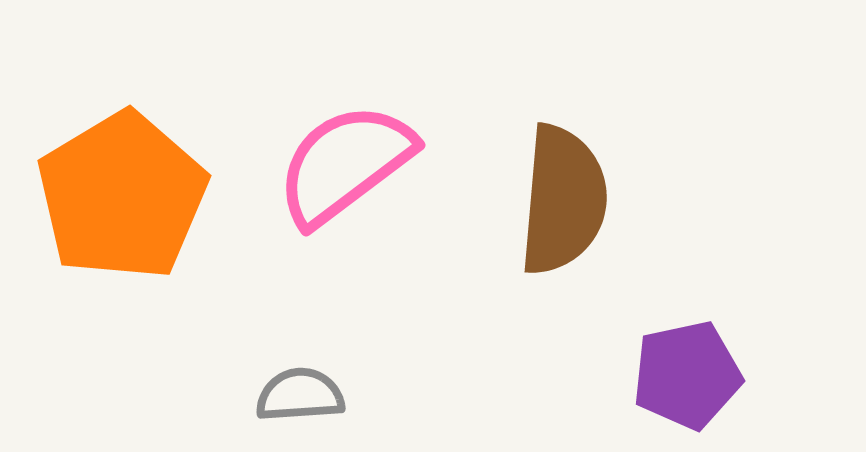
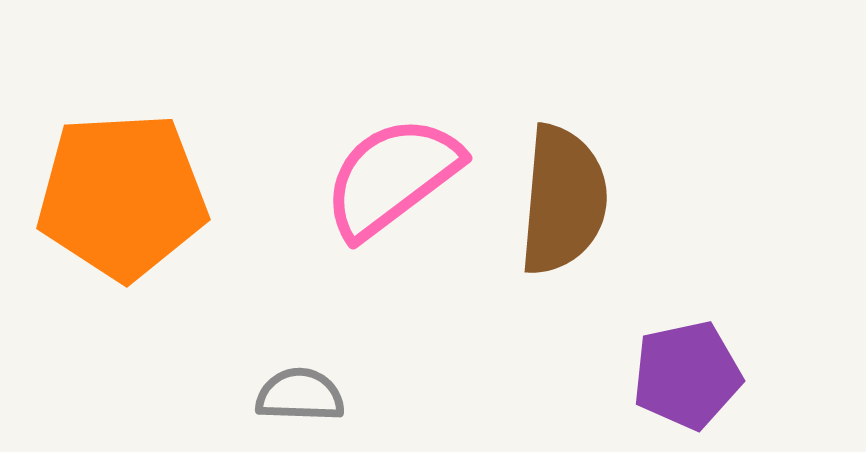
pink semicircle: moved 47 px right, 13 px down
orange pentagon: rotated 28 degrees clockwise
gray semicircle: rotated 6 degrees clockwise
